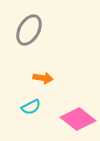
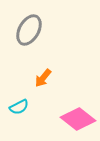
orange arrow: rotated 120 degrees clockwise
cyan semicircle: moved 12 px left
